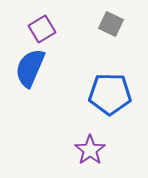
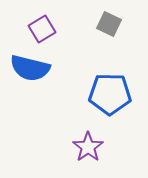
gray square: moved 2 px left
blue semicircle: rotated 99 degrees counterclockwise
purple star: moved 2 px left, 3 px up
